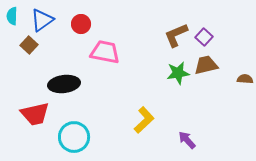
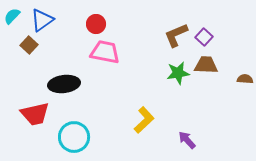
cyan semicircle: rotated 42 degrees clockwise
red circle: moved 15 px right
brown trapezoid: rotated 15 degrees clockwise
